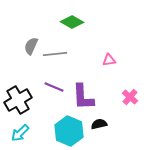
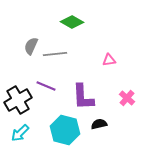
purple line: moved 8 px left, 1 px up
pink cross: moved 3 px left, 1 px down
cyan hexagon: moved 4 px left, 1 px up; rotated 8 degrees counterclockwise
